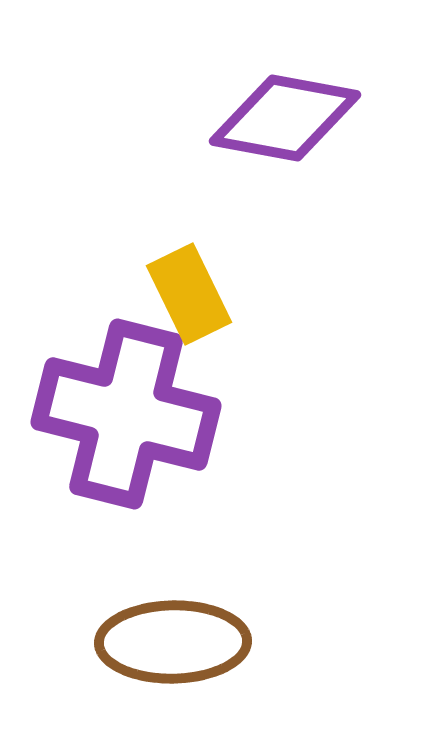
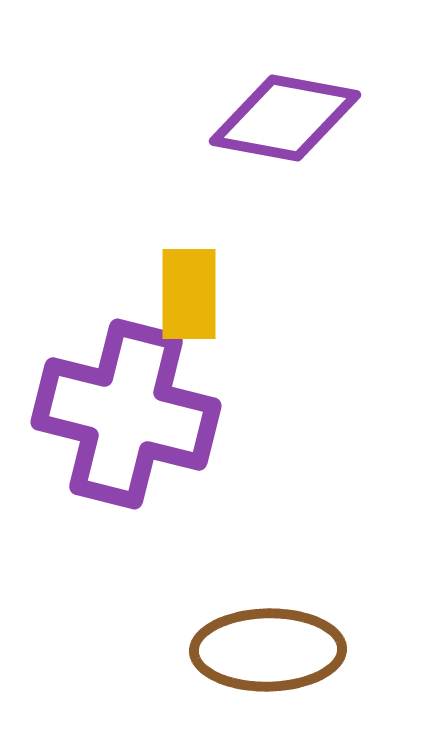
yellow rectangle: rotated 26 degrees clockwise
brown ellipse: moved 95 px right, 8 px down
